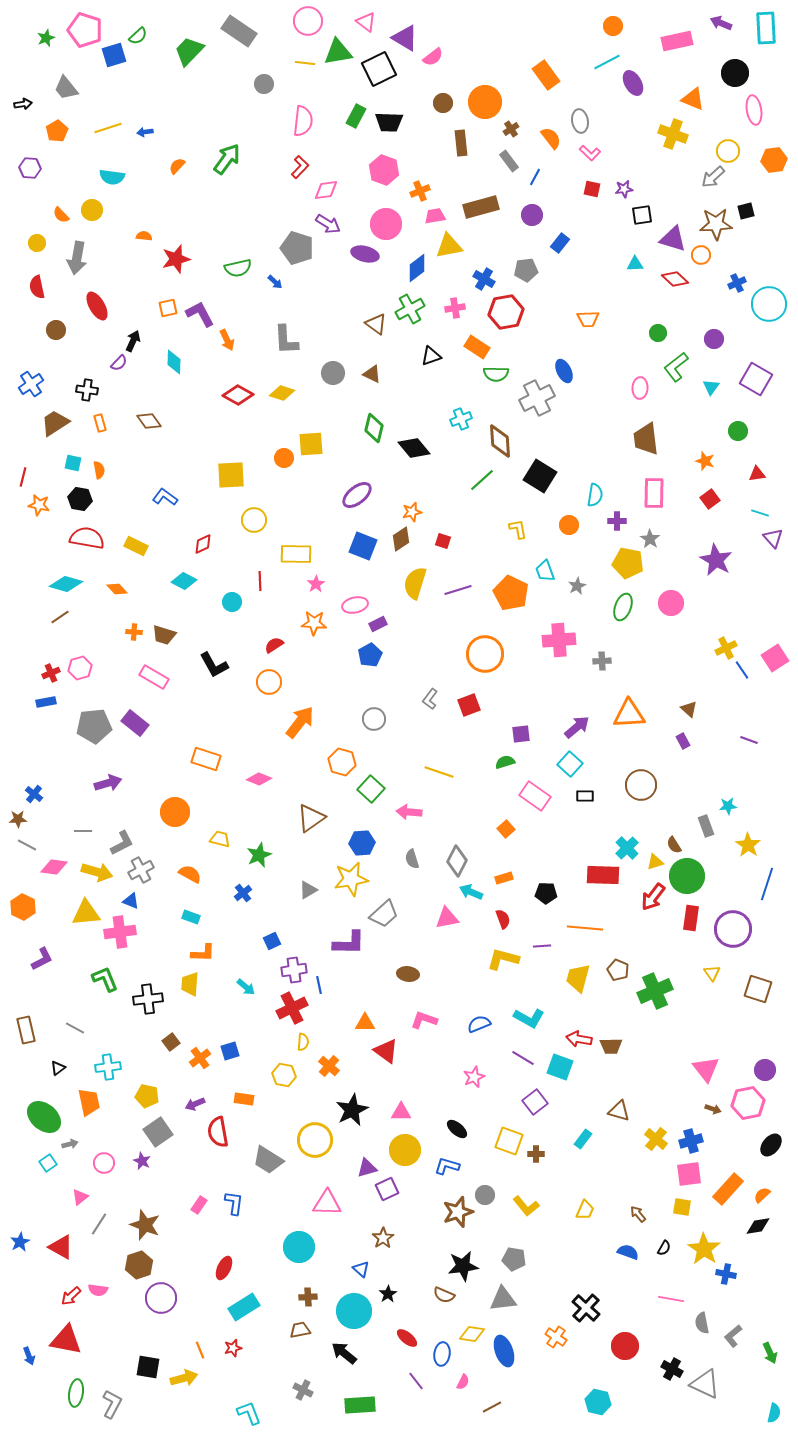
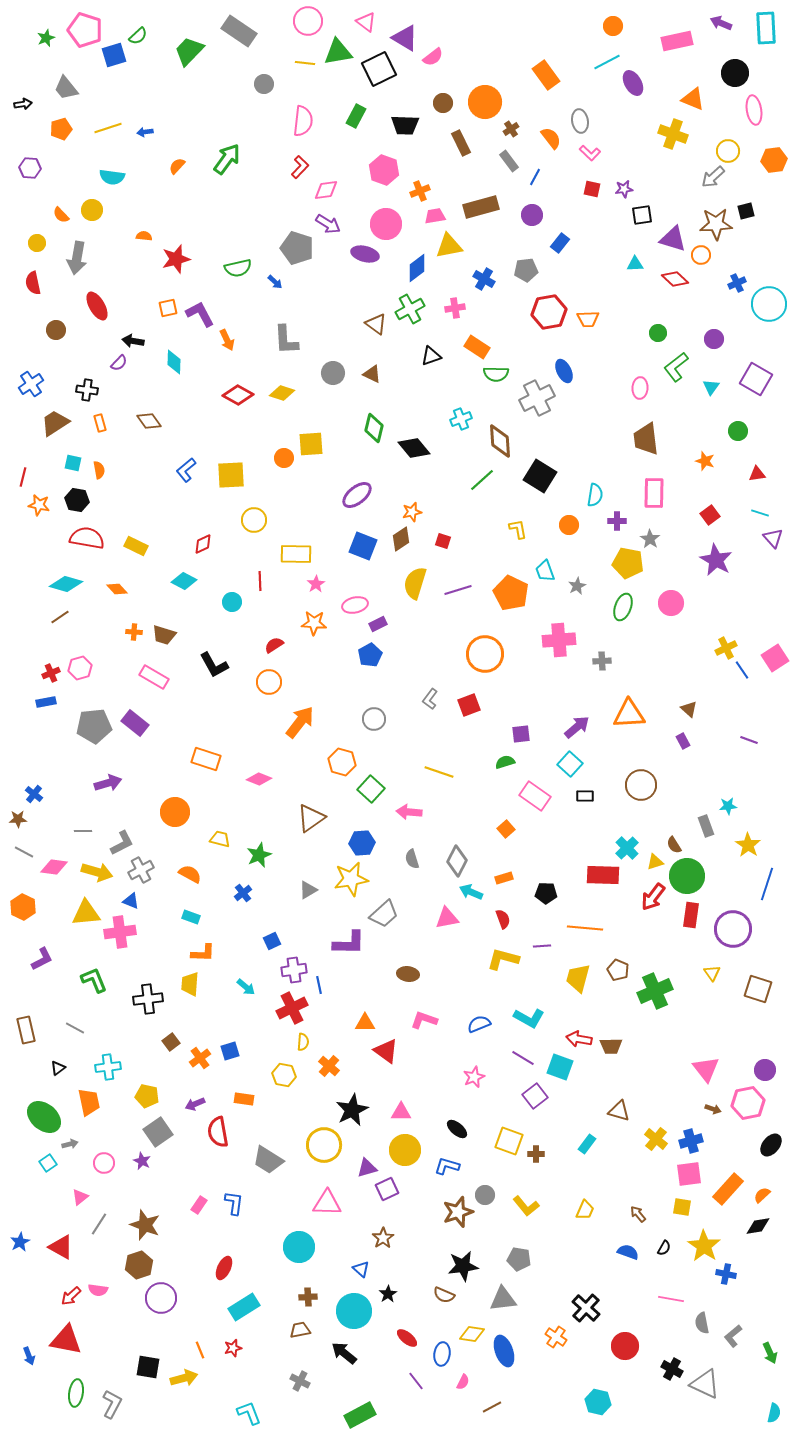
black trapezoid at (389, 122): moved 16 px right, 3 px down
orange pentagon at (57, 131): moved 4 px right, 2 px up; rotated 15 degrees clockwise
brown rectangle at (461, 143): rotated 20 degrees counterclockwise
red semicircle at (37, 287): moved 4 px left, 4 px up
red hexagon at (506, 312): moved 43 px right
black arrow at (133, 341): rotated 105 degrees counterclockwise
blue L-shape at (165, 497): moved 21 px right, 27 px up; rotated 75 degrees counterclockwise
black hexagon at (80, 499): moved 3 px left, 1 px down
red square at (710, 499): moved 16 px down
gray line at (27, 845): moved 3 px left, 7 px down
red rectangle at (691, 918): moved 3 px up
green L-shape at (105, 979): moved 11 px left, 1 px down
purple square at (535, 1102): moved 6 px up
cyan rectangle at (583, 1139): moved 4 px right, 5 px down
yellow circle at (315, 1140): moved 9 px right, 5 px down
yellow star at (704, 1249): moved 3 px up
gray pentagon at (514, 1259): moved 5 px right
gray cross at (303, 1390): moved 3 px left, 9 px up
green rectangle at (360, 1405): moved 10 px down; rotated 24 degrees counterclockwise
